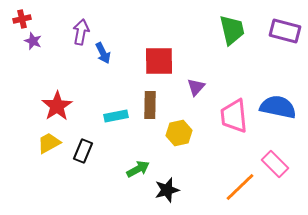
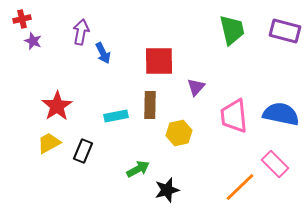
blue semicircle: moved 3 px right, 7 px down
